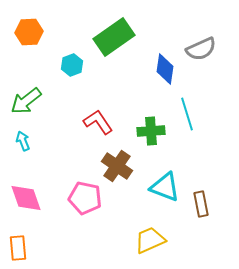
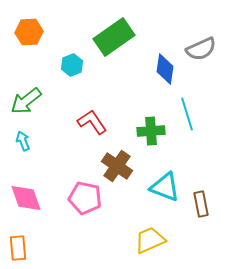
red L-shape: moved 6 px left
